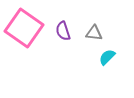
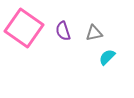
gray triangle: rotated 18 degrees counterclockwise
